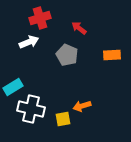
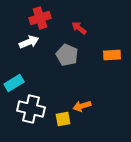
cyan rectangle: moved 1 px right, 4 px up
